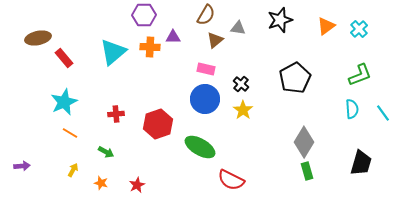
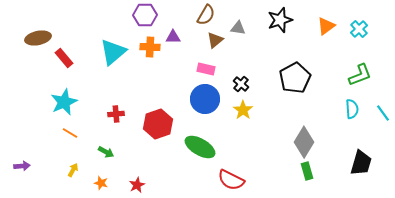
purple hexagon: moved 1 px right
